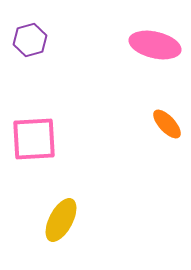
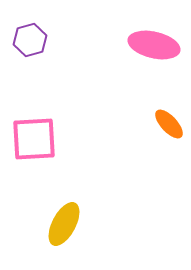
pink ellipse: moved 1 px left
orange ellipse: moved 2 px right
yellow ellipse: moved 3 px right, 4 px down
